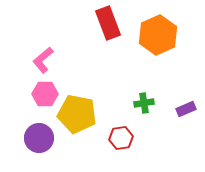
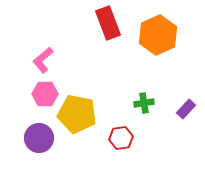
purple rectangle: rotated 24 degrees counterclockwise
